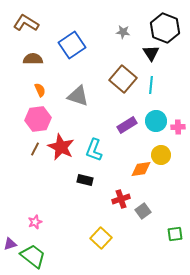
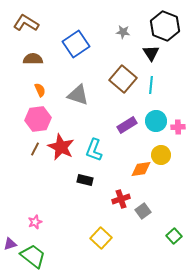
black hexagon: moved 2 px up
blue square: moved 4 px right, 1 px up
gray triangle: moved 1 px up
green square: moved 1 px left, 2 px down; rotated 35 degrees counterclockwise
